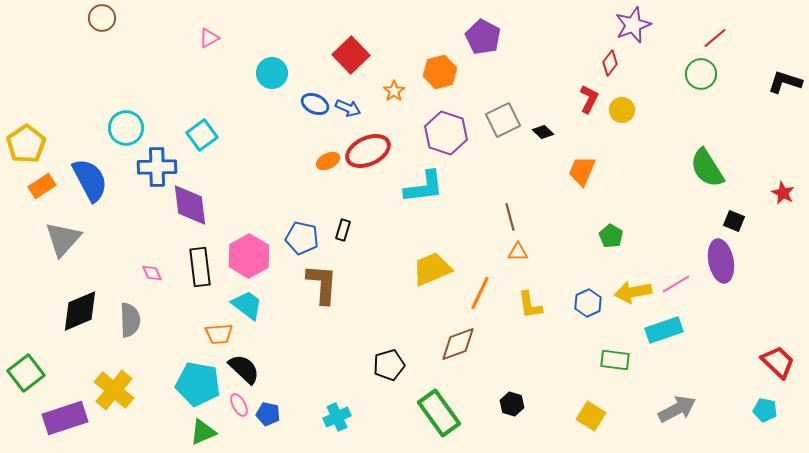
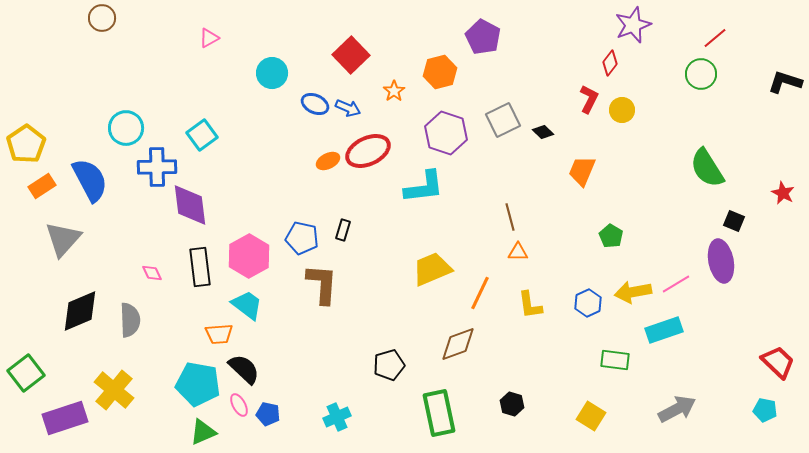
green rectangle at (439, 413): rotated 24 degrees clockwise
